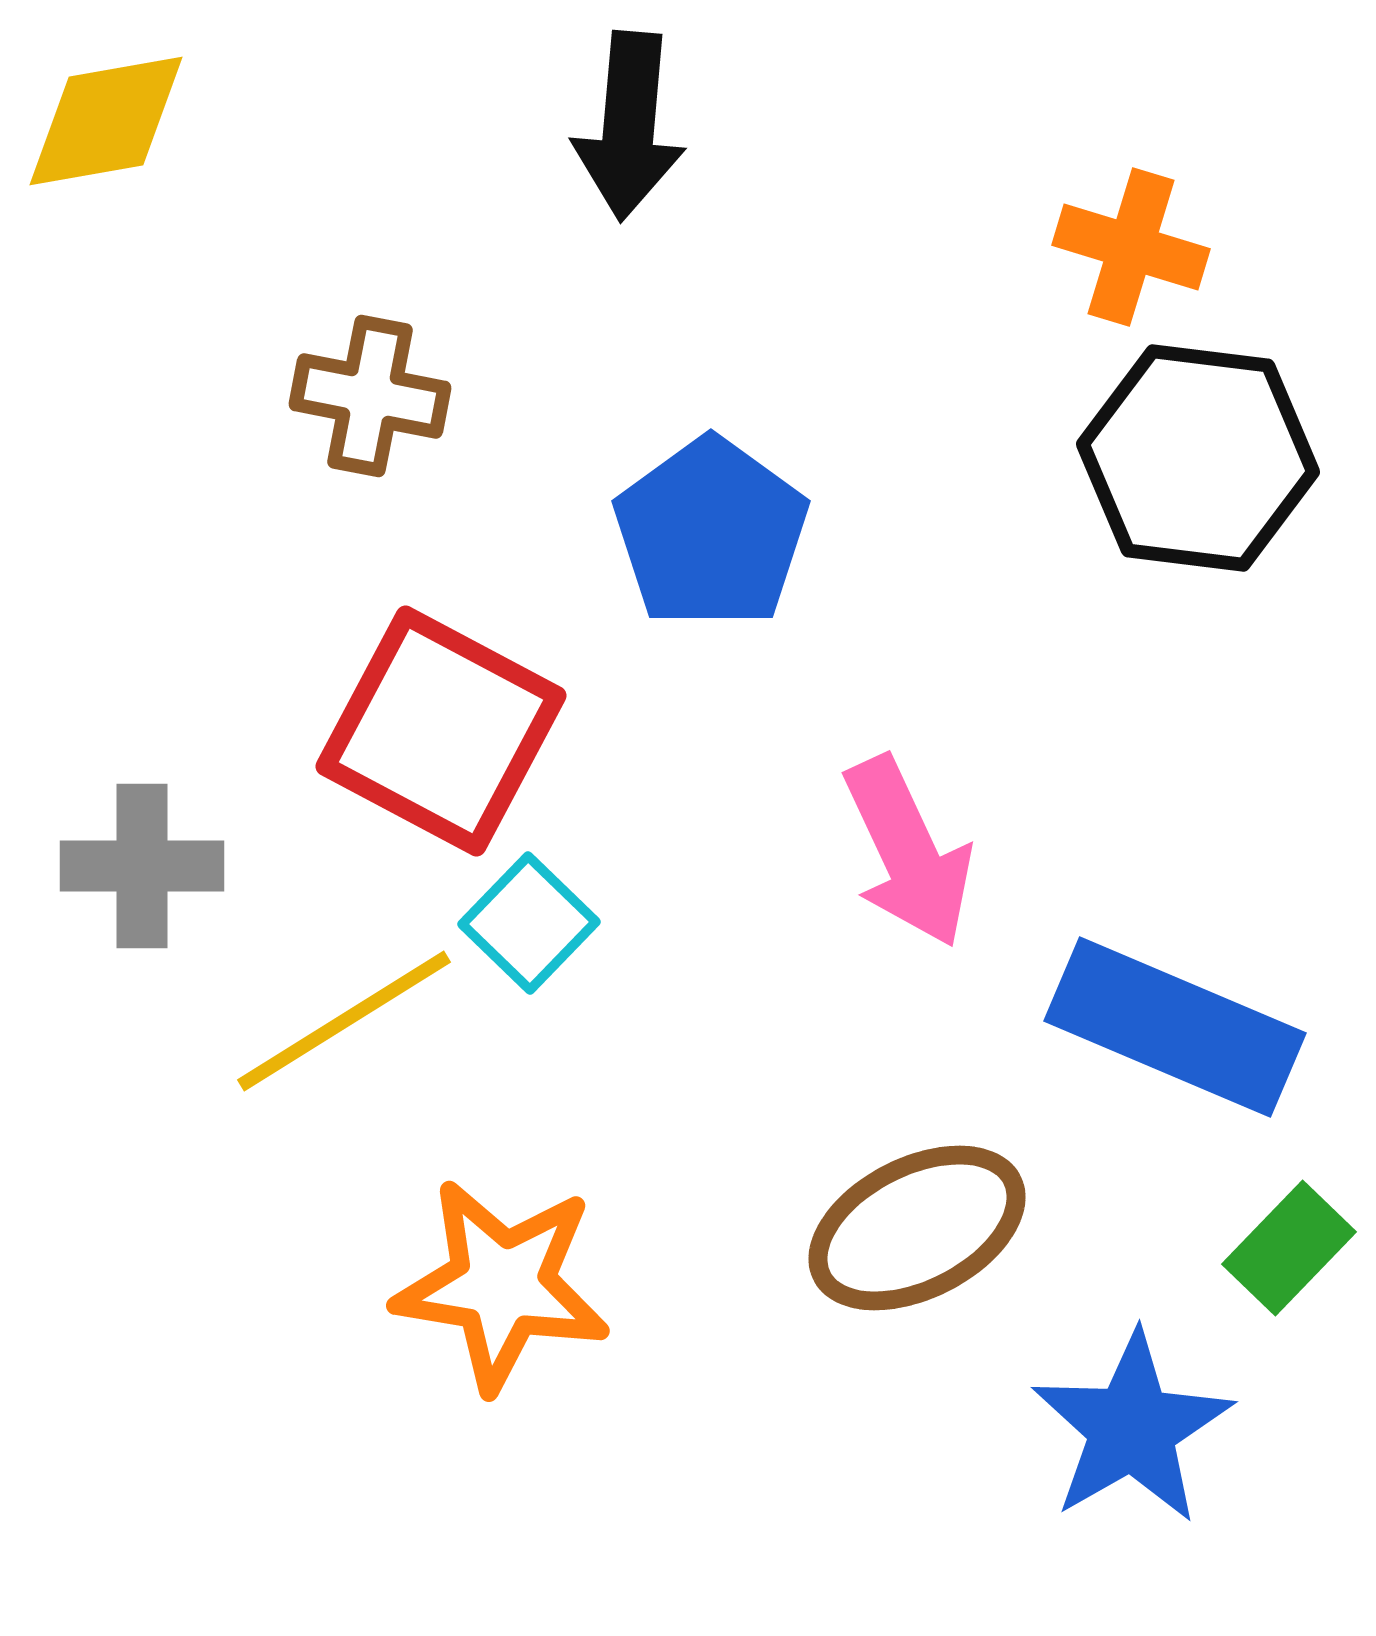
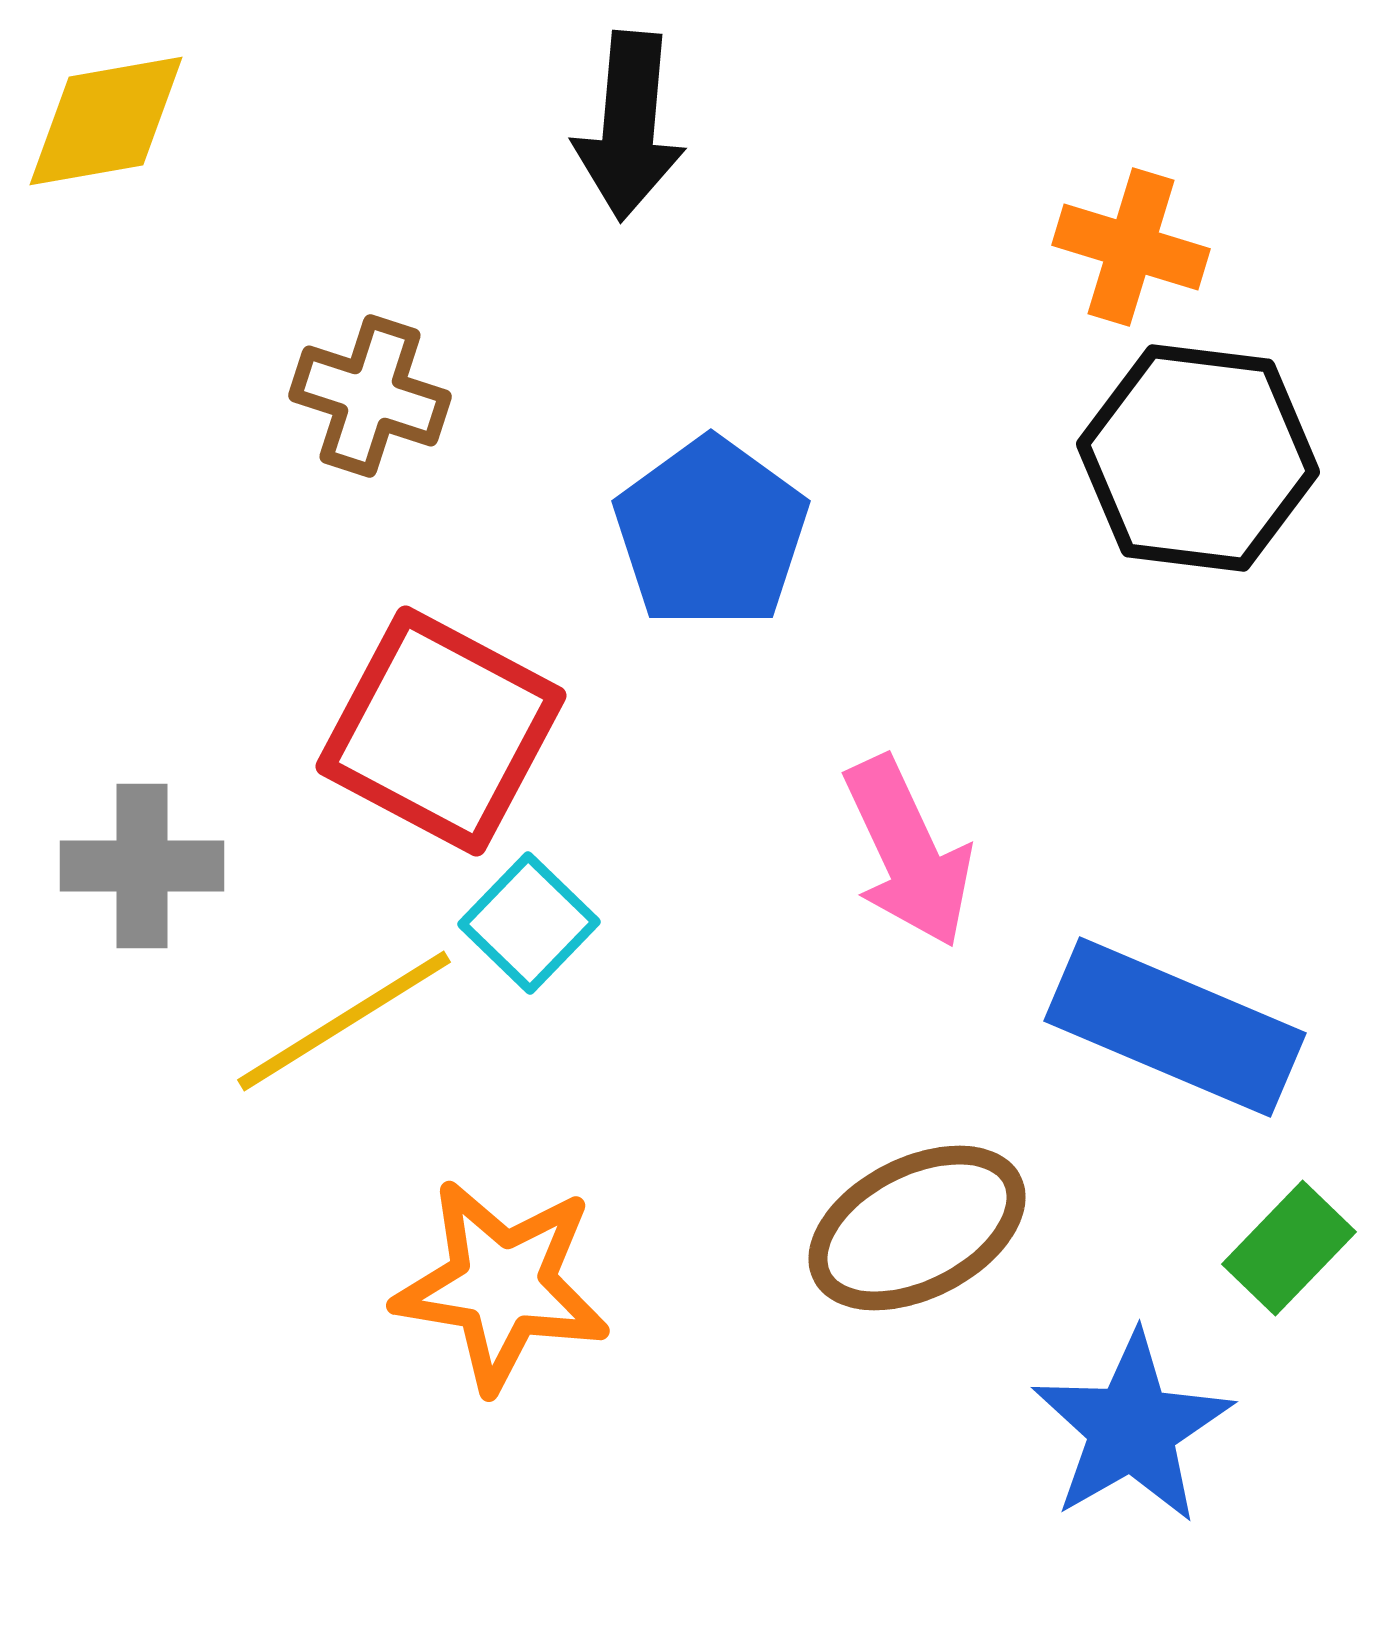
brown cross: rotated 7 degrees clockwise
